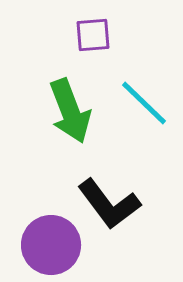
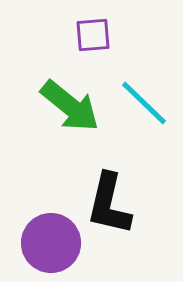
green arrow: moved 5 px up; rotated 30 degrees counterclockwise
black L-shape: rotated 50 degrees clockwise
purple circle: moved 2 px up
